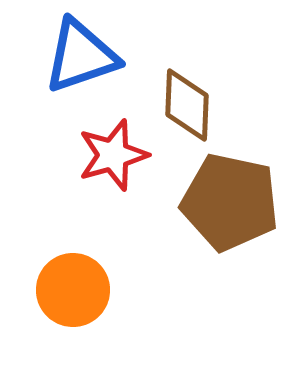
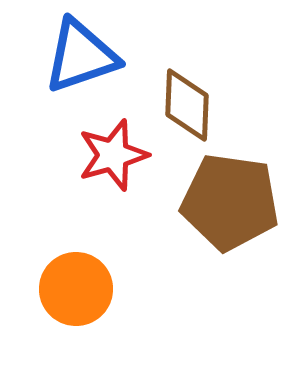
brown pentagon: rotated 4 degrees counterclockwise
orange circle: moved 3 px right, 1 px up
